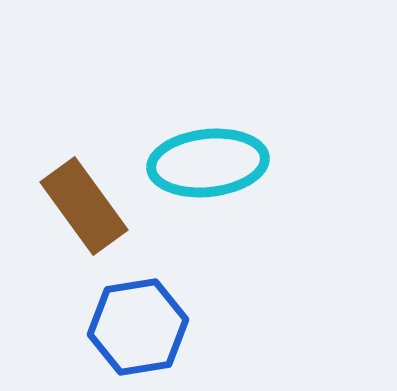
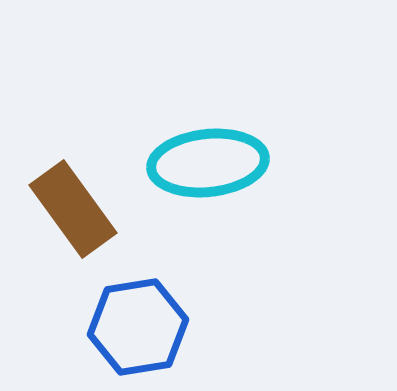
brown rectangle: moved 11 px left, 3 px down
